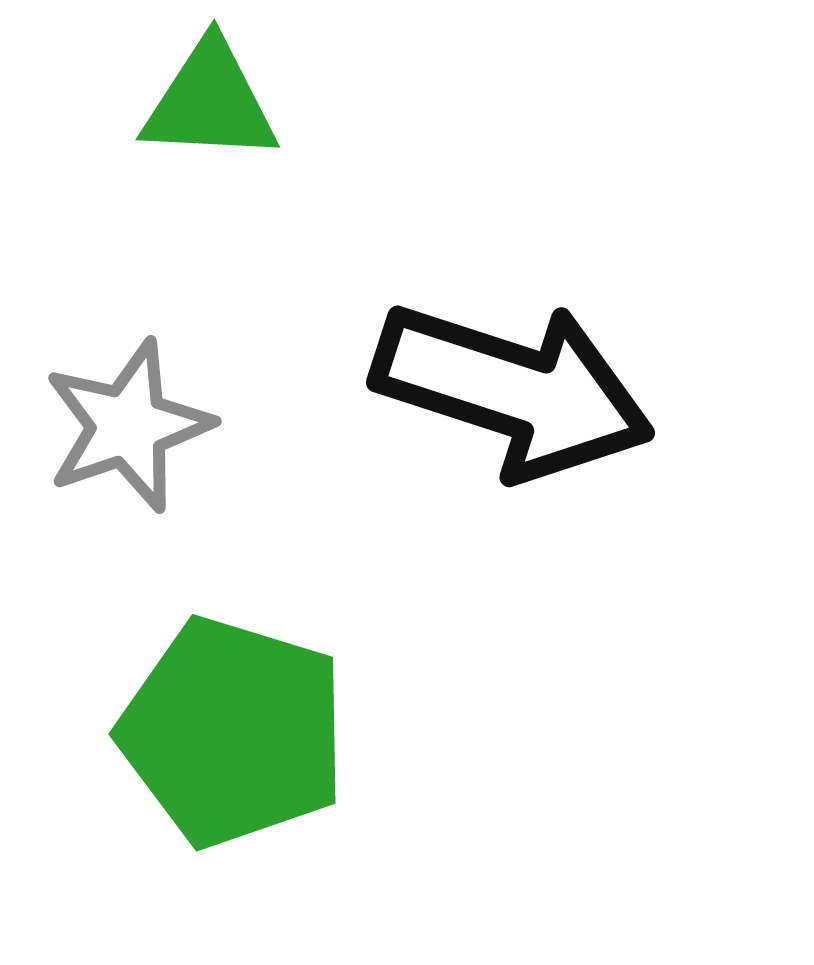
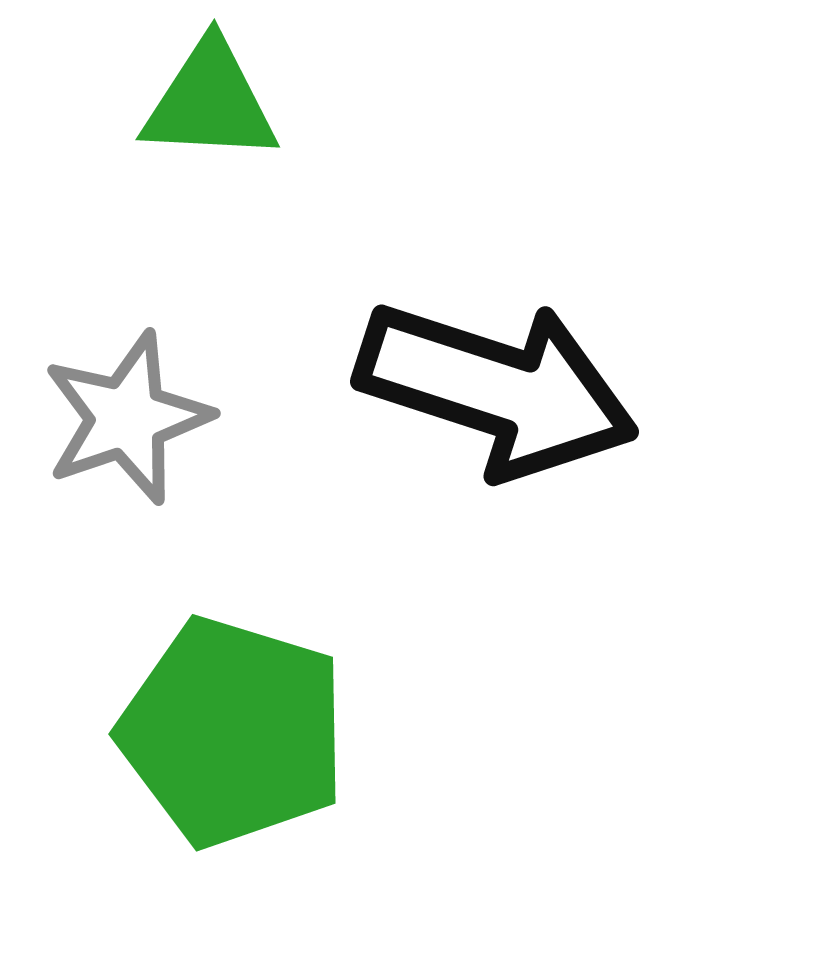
black arrow: moved 16 px left, 1 px up
gray star: moved 1 px left, 8 px up
